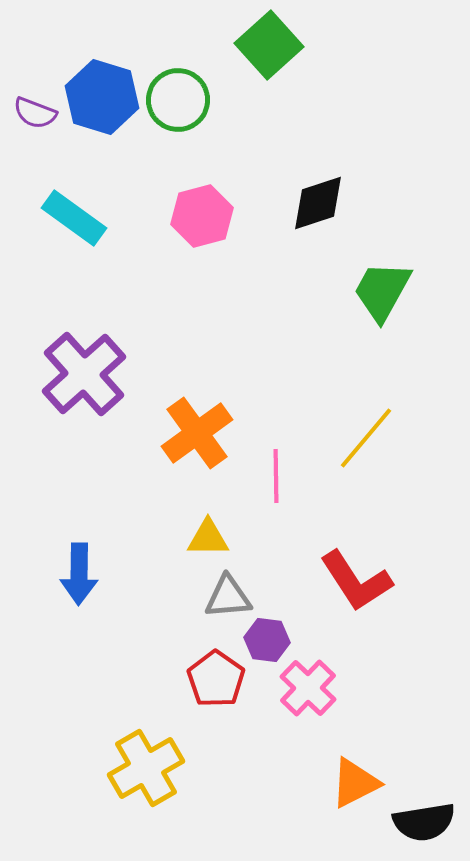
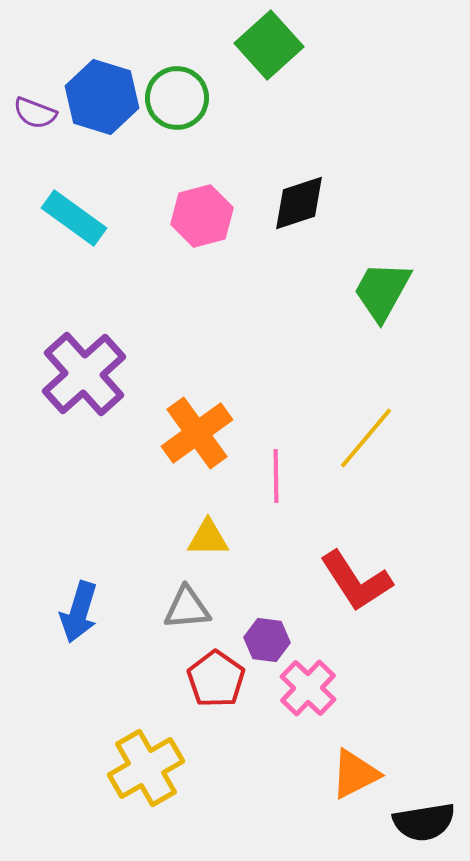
green circle: moved 1 px left, 2 px up
black diamond: moved 19 px left
blue arrow: moved 38 px down; rotated 16 degrees clockwise
gray triangle: moved 41 px left, 11 px down
orange triangle: moved 9 px up
